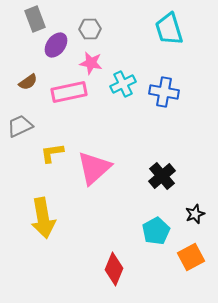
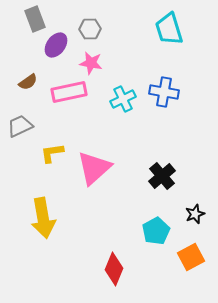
cyan cross: moved 15 px down
